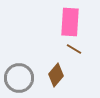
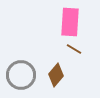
gray circle: moved 2 px right, 3 px up
